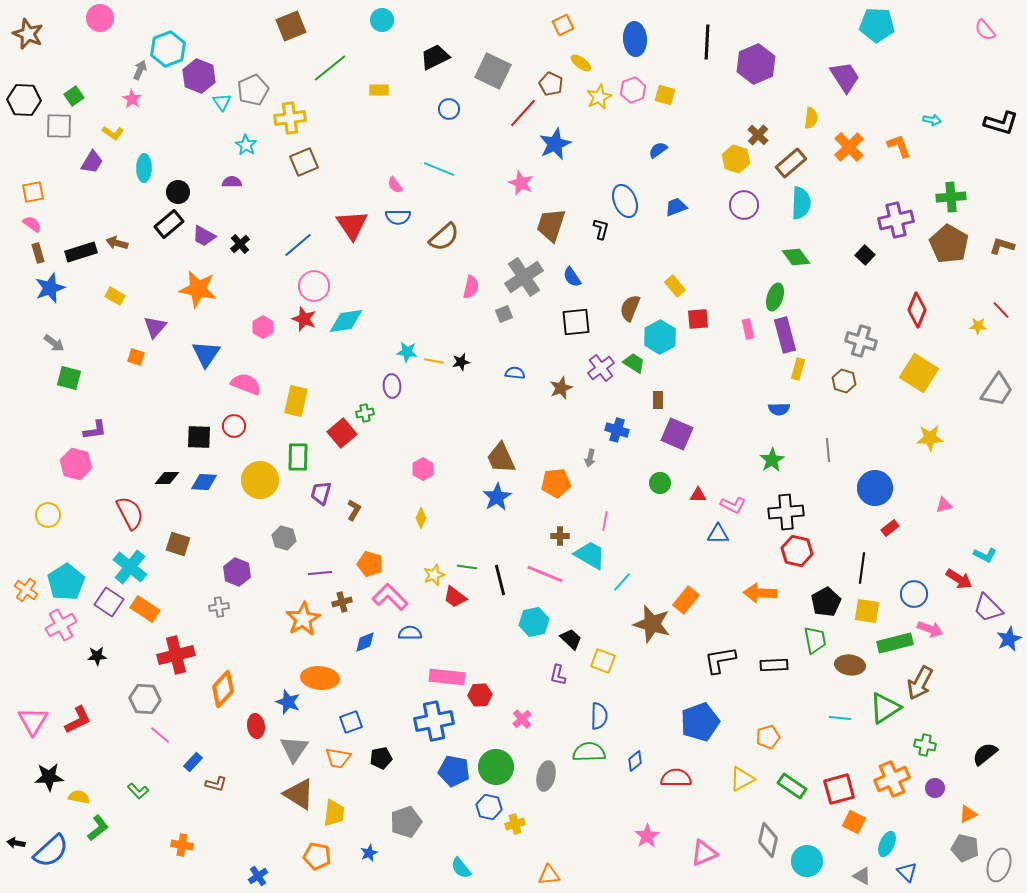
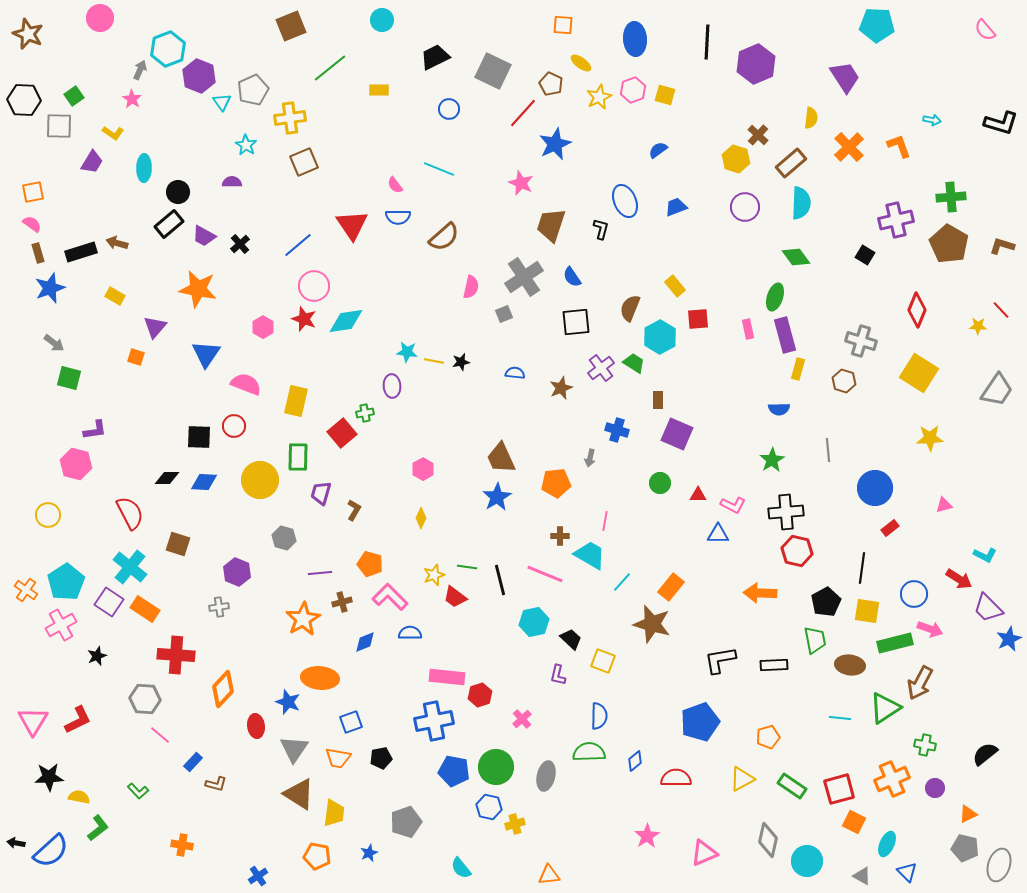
orange square at (563, 25): rotated 30 degrees clockwise
purple circle at (744, 205): moved 1 px right, 2 px down
black square at (865, 255): rotated 12 degrees counterclockwise
orange rectangle at (686, 600): moved 15 px left, 13 px up
red cross at (176, 655): rotated 18 degrees clockwise
black star at (97, 656): rotated 18 degrees counterclockwise
red hexagon at (480, 695): rotated 15 degrees counterclockwise
